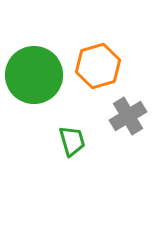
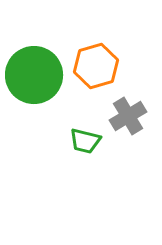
orange hexagon: moved 2 px left
green trapezoid: moved 13 px right; rotated 120 degrees clockwise
